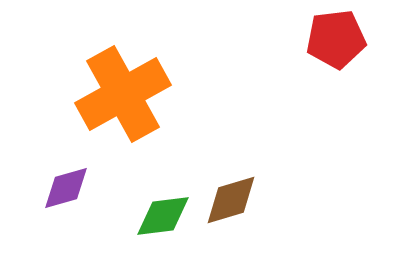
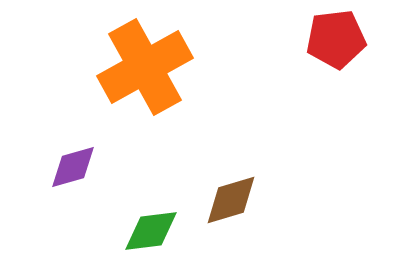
orange cross: moved 22 px right, 27 px up
purple diamond: moved 7 px right, 21 px up
green diamond: moved 12 px left, 15 px down
